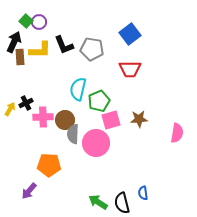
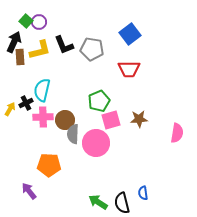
yellow L-shape: rotated 15 degrees counterclockwise
red trapezoid: moved 1 px left
cyan semicircle: moved 36 px left, 1 px down
purple arrow: rotated 102 degrees clockwise
